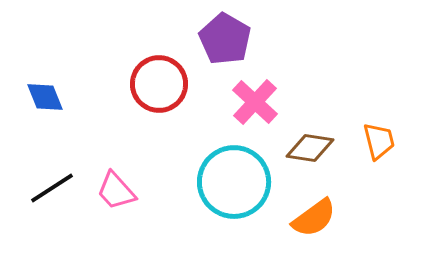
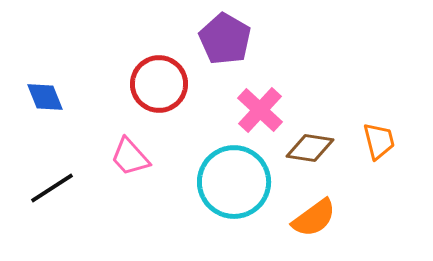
pink cross: moved 5 px right, 8 px down
pink trapezoid: moved 14 px right, 34 px up
